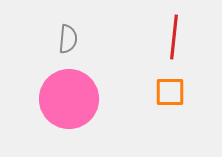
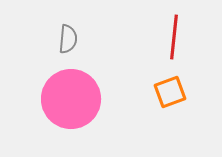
orange square: rotated 20 degrees counterclockwise
pink circle: moved 2 px right
